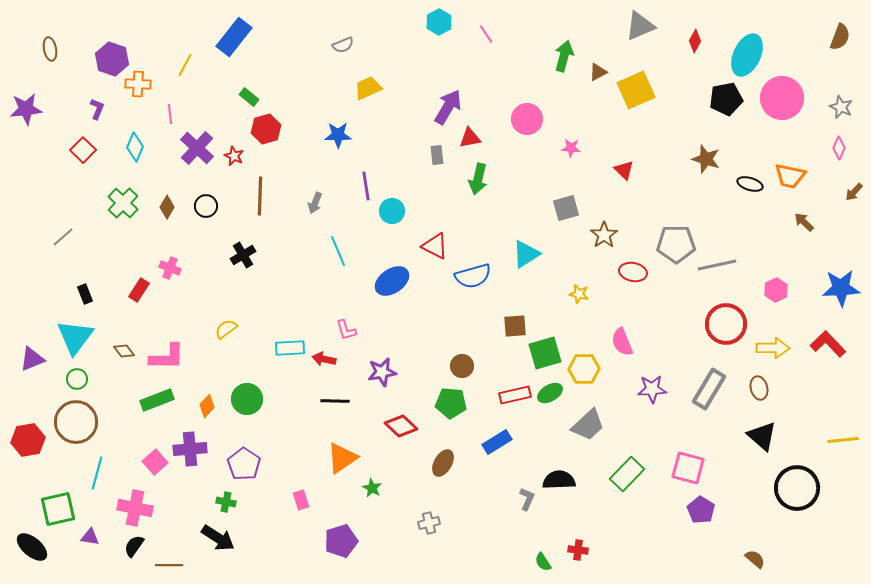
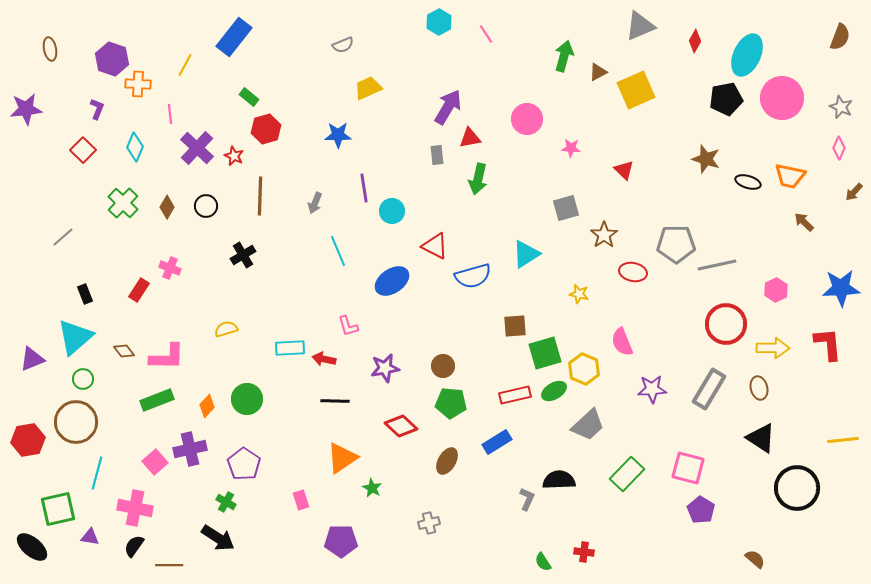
black ellipse at (750, 184): moved 2 px left, 2 px up
purple line at (366, 186): moved 2 px left, 2 px down
yellow semicircle at (226, 329): rotated 20 degrees clockwise
pink L-shape at (346, 330): moved 2 px right, 4 px up
cyan triangle at (75, 337): rotated 12 degrees clockwise
red L-shape at (828, 344): rotated 39 degrees clockwise
brown circle at (462, 366): moved 19 px left
yellow hexagon at (584, 369): rotated 24 degrees clockwise
purple star at (382, 372): moved 3 px right, 4 px up
green circle at (77, 379): moved 6 px right
green ellipse at (550, 393): moved 4 px right, 2 px up
black triangle at (762, 436): moved 1 px left, 2 px down; rotated 8 degrees counterclockwise
purple cross at (190, 449): rotated 8 degrees counterclockwise
brown ellipse at (443, 463): moved 4 px right, 2 px up
green cross at (226, 502): rotated 18 degrees clockwise
purple pentagon at (341, 541): rotated 16 degrees clockwise
red cross at (578, 550): moved 6 px right, 2 px down
